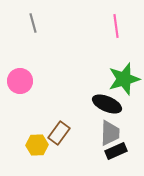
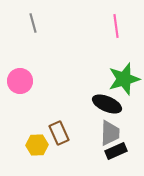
brown rectangle: rotated 60 degrees counterclockwise
